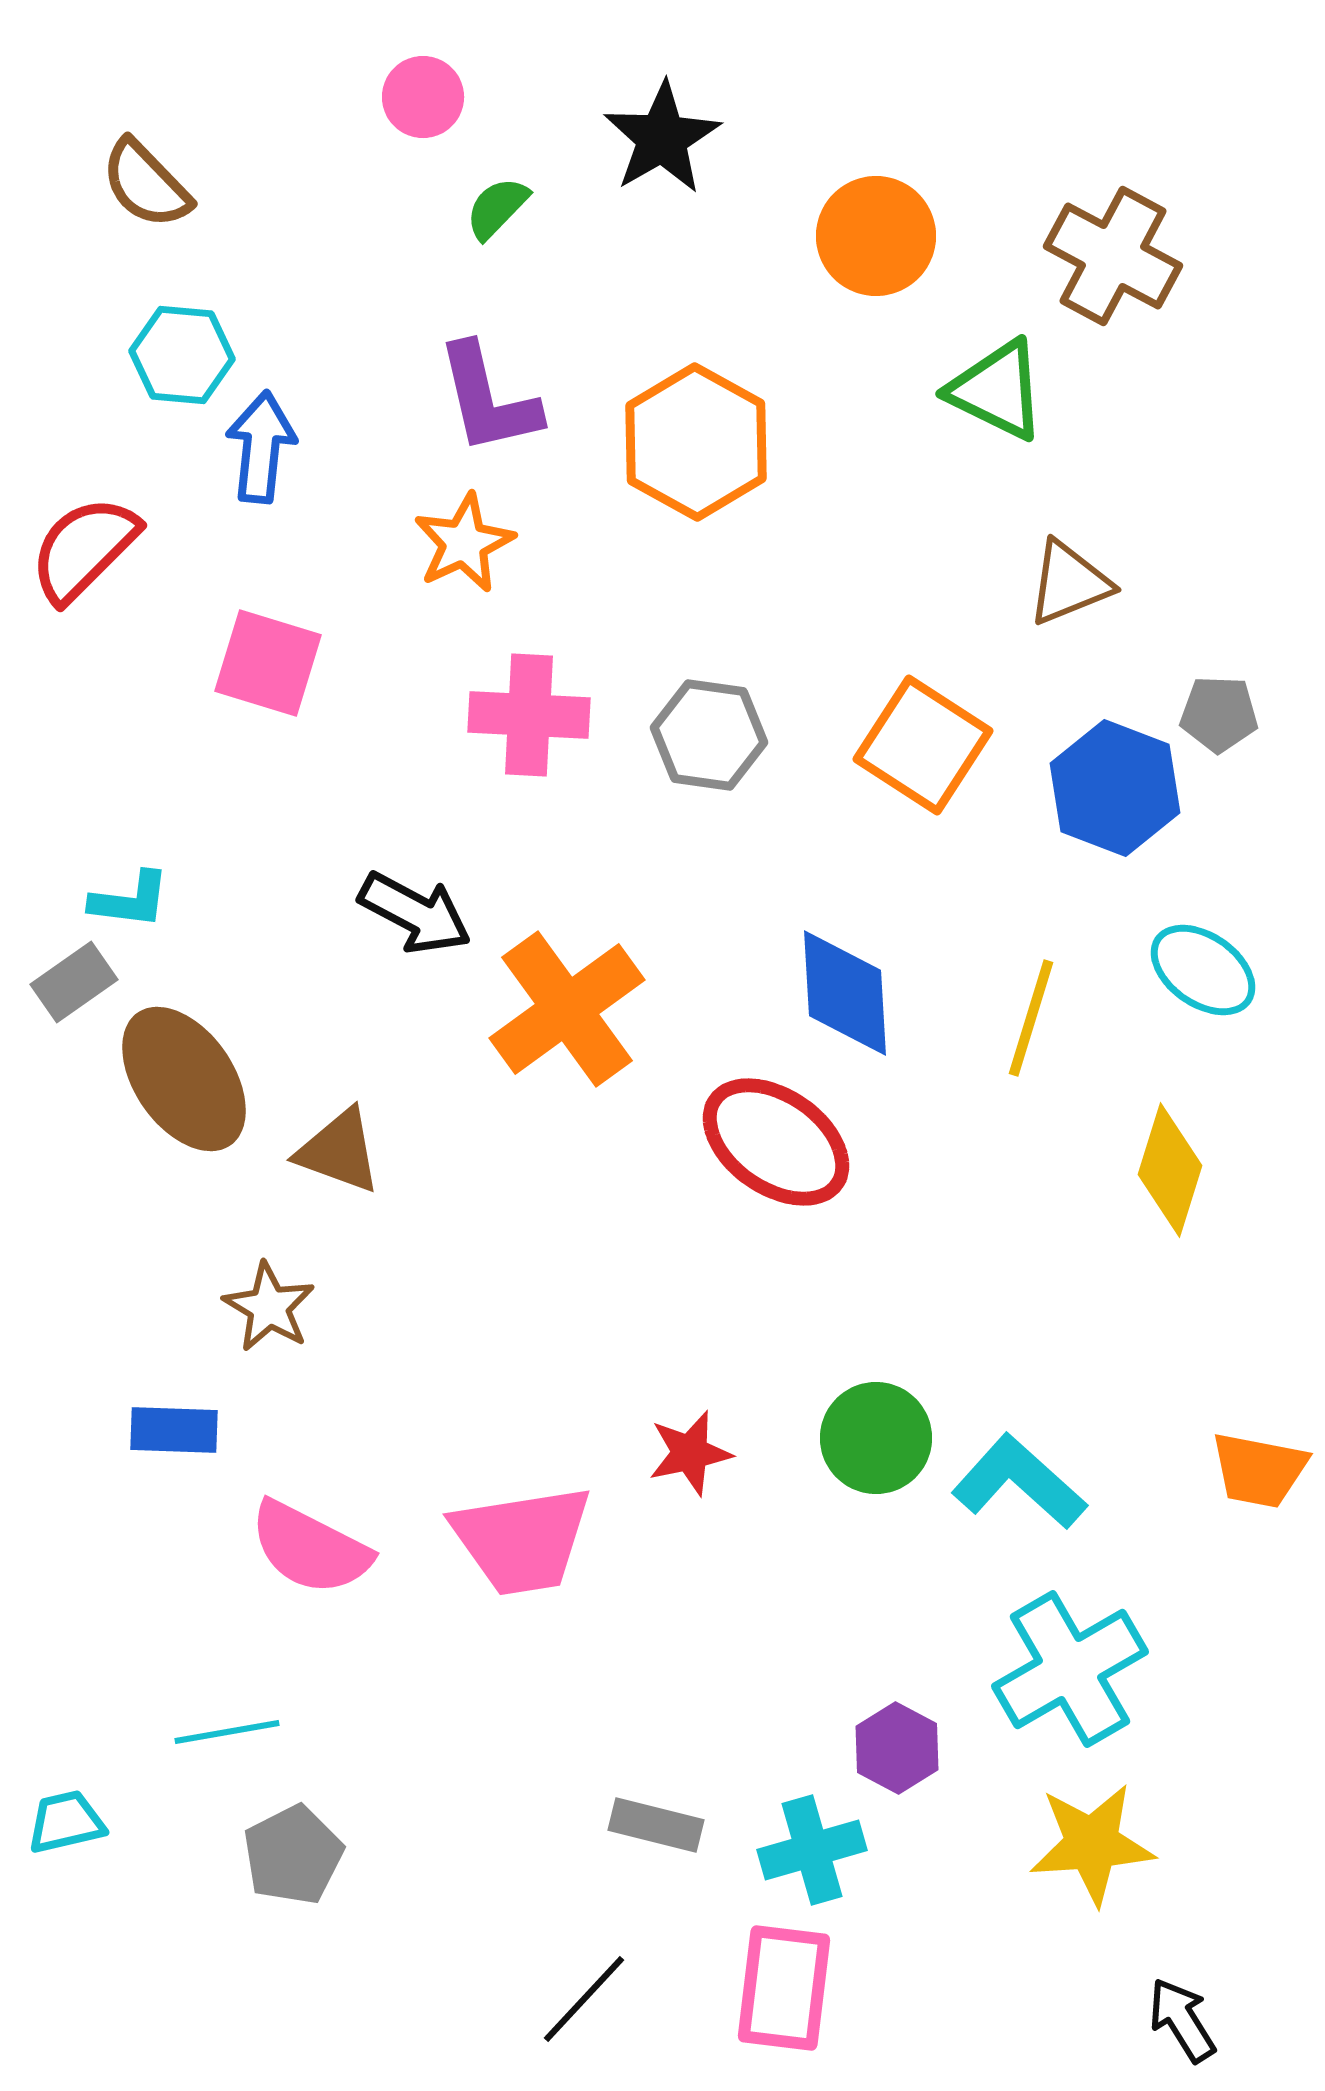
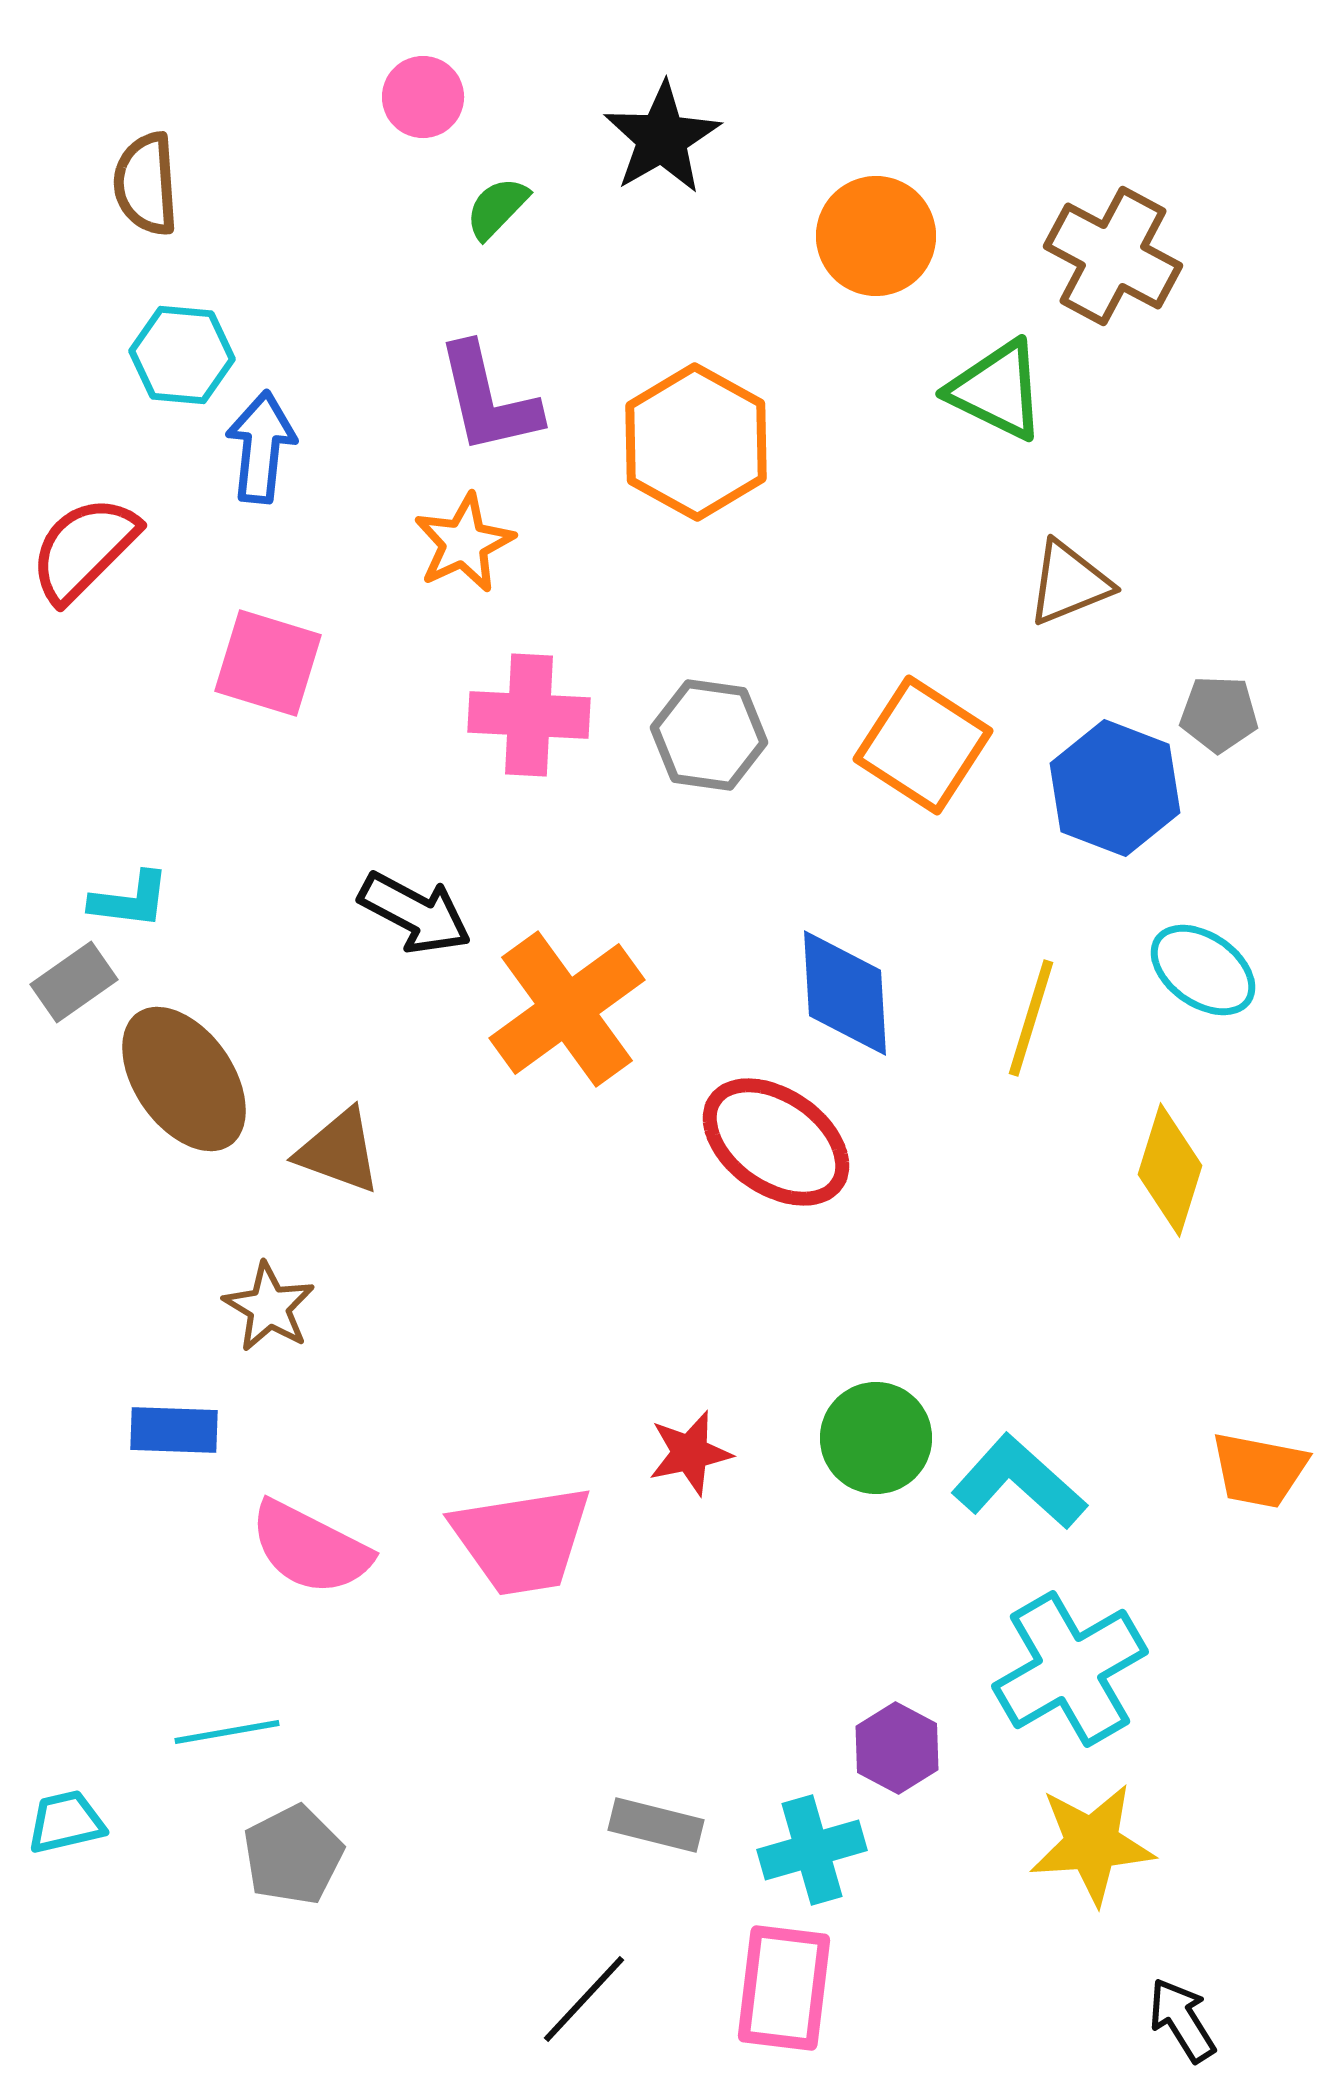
brown semicircle at (146, 184): rotated 40 degrees clockwise
